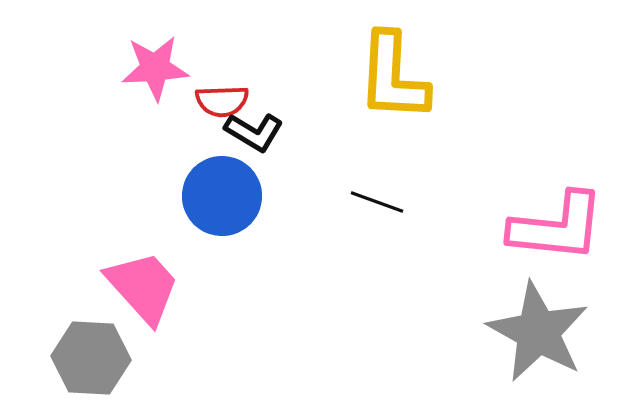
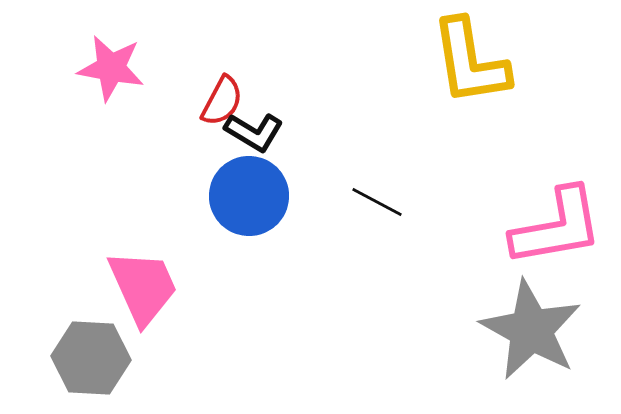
pink star: moved 44 px left; rotated 14 degrees clockwise
yellow L-shape: moved 77 px right, 15 px up; rotated 12 degrees counterclockwise
red semicircle: rotated 60 degrees counterclockwise
blue circle: moved 27 px right
black line: rotated 8 degrees clockwise
pink L-shape: rotated 16 degrees counterclockwise
pink trapezoid: rotated 18 degrees clockwise
gray star: moved 7 px left, 2 px up
